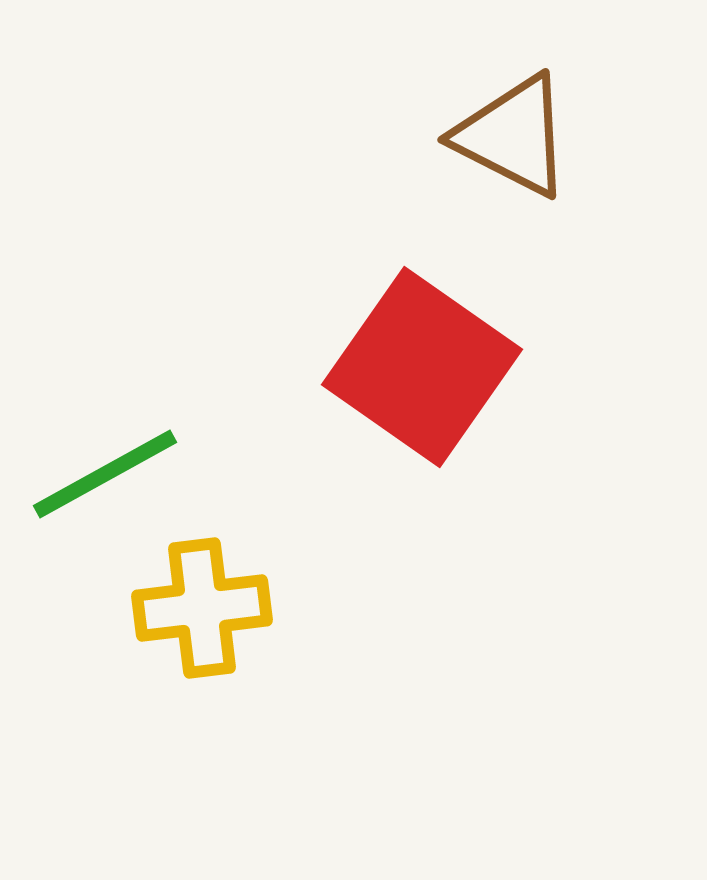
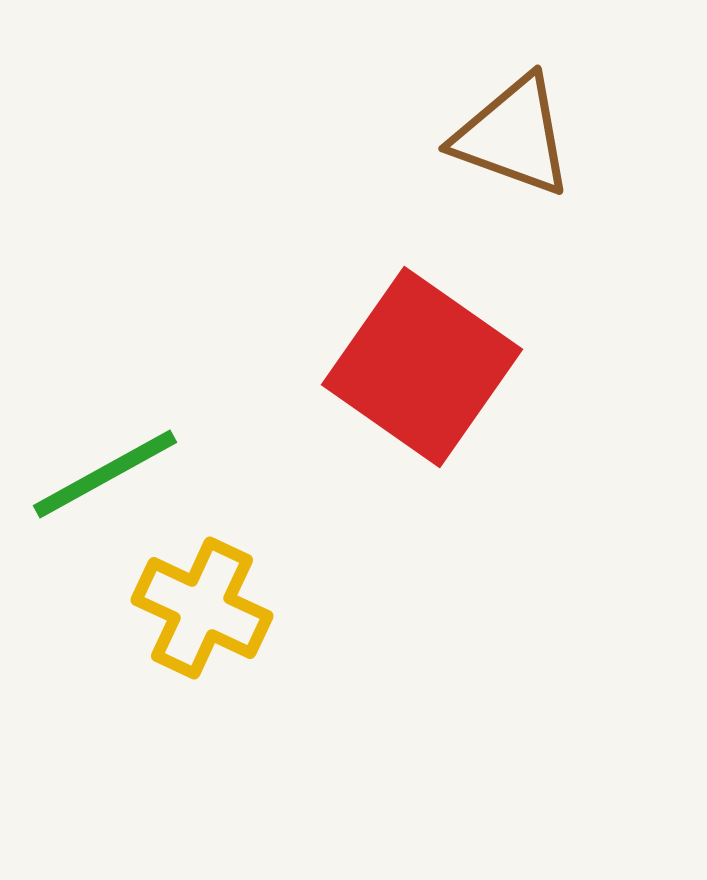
brown triangle: rotated 7 degrees counterclockwise
yellow cross: rotated 32 degrees clockwise
